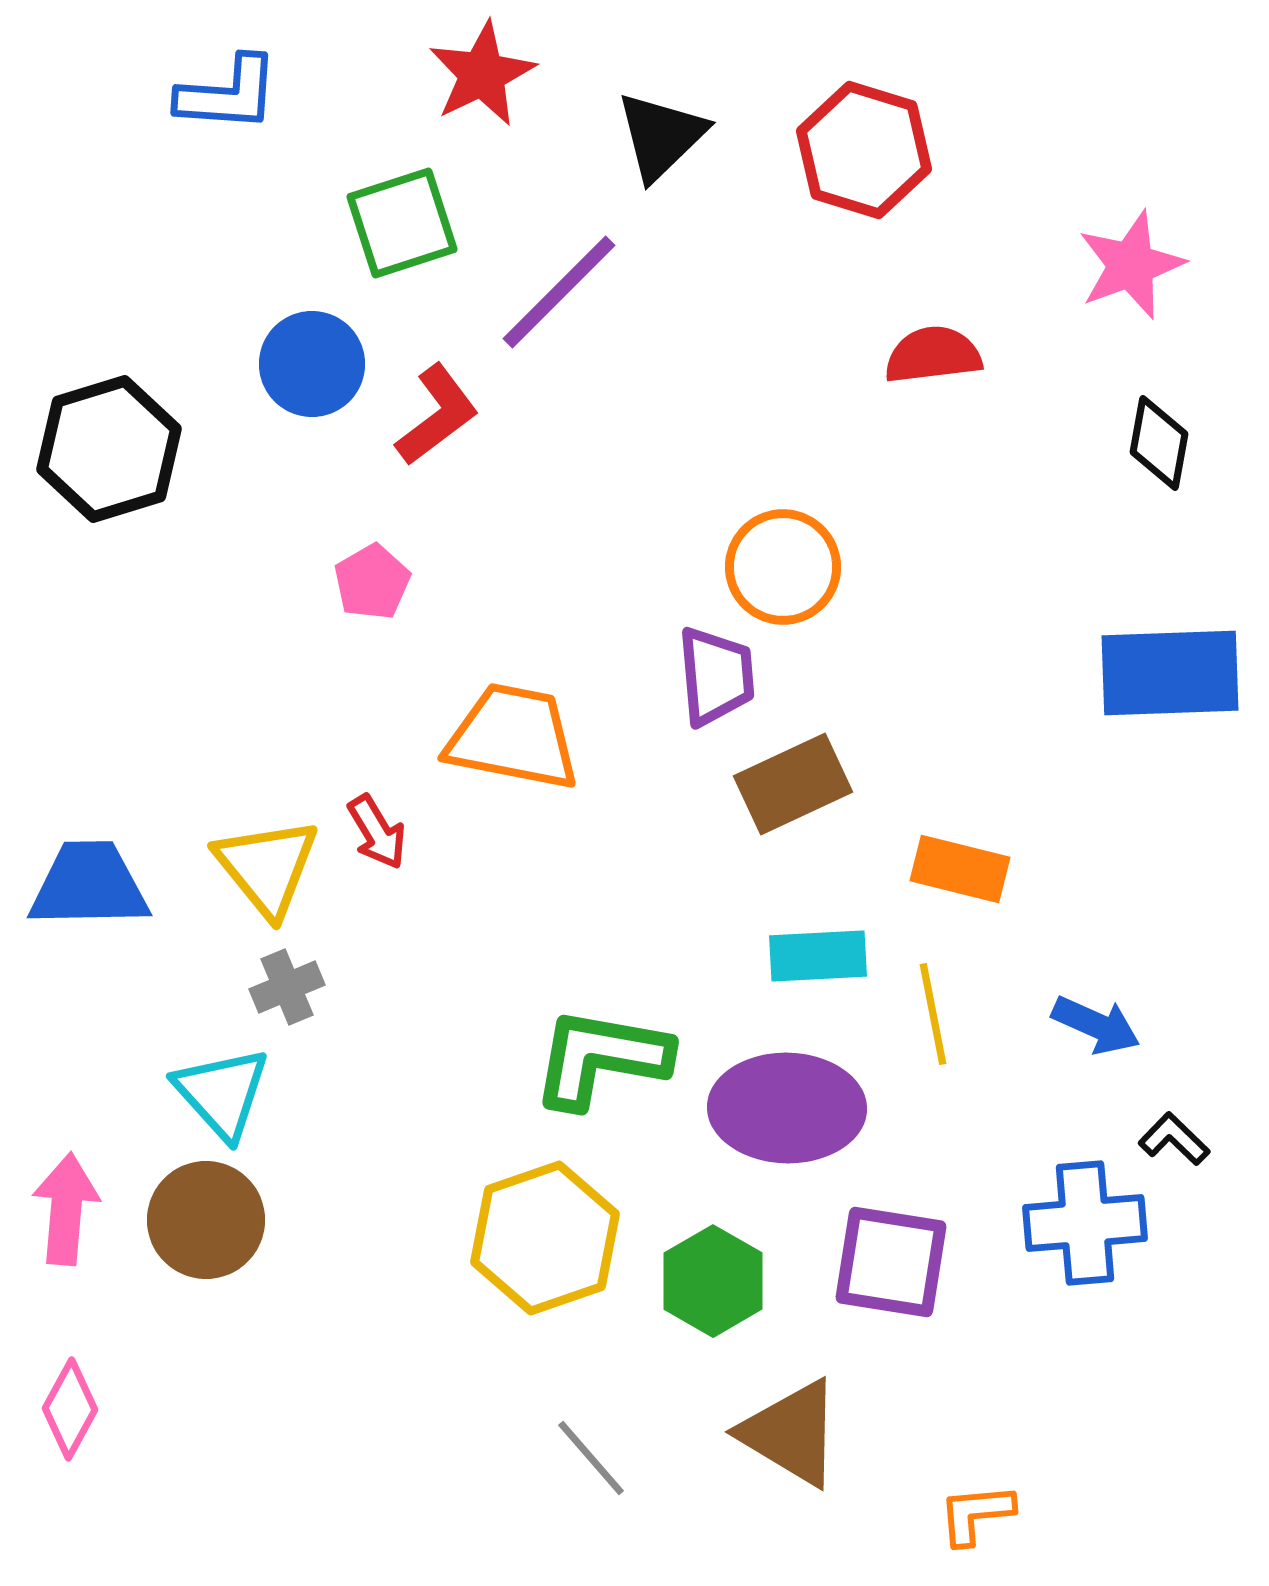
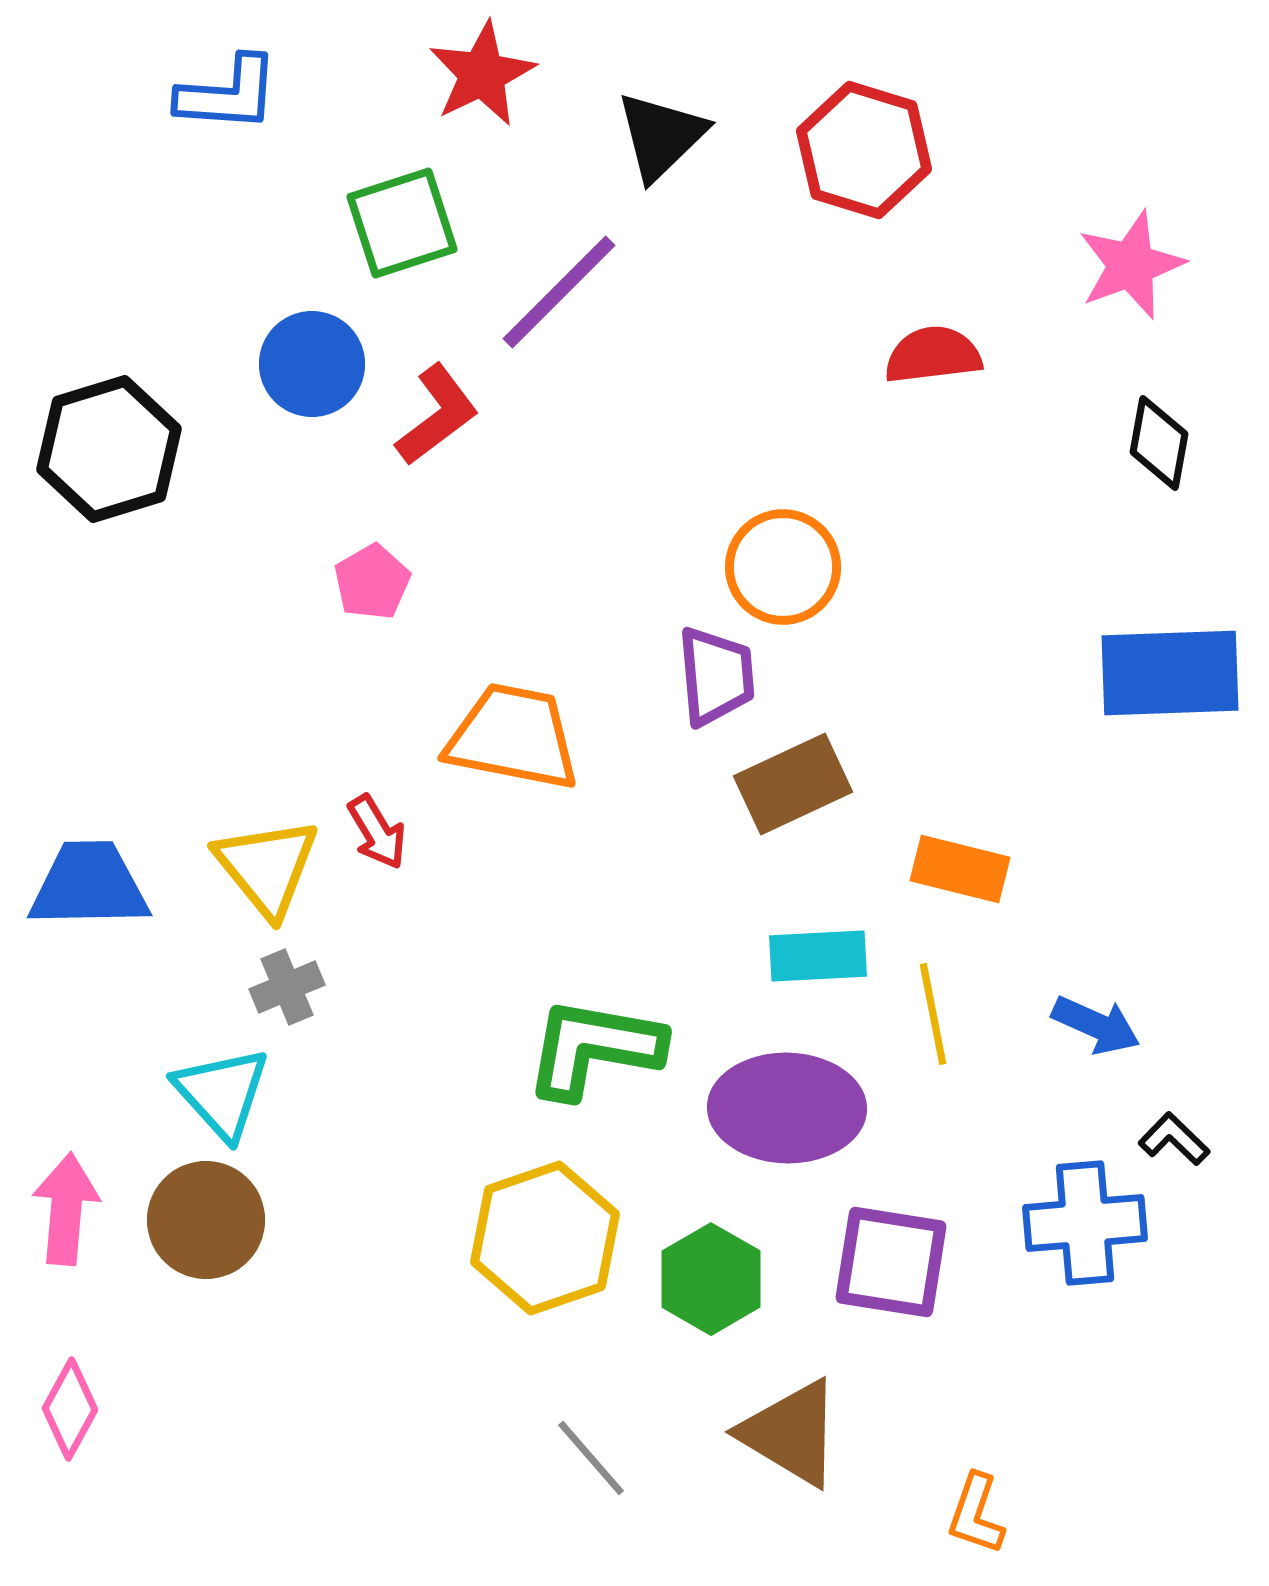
green L-shape: moved 7 px left, 10 px up
green hexagon: moved 2 px left, 2 px up
orange L-shape: rotated 66 degrees counterclockwise
